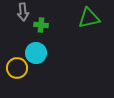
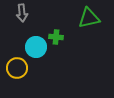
gray arrow: moved 1 px left, 1 px down
green cross: moved 15 px right, 12 px down
cyan circle: moved 6 px up
